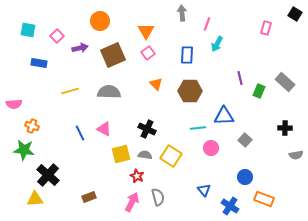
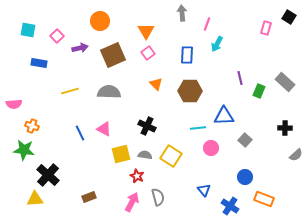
black square at (295, 14): moved 6 px left, 3 px down
black cross at (147, 129): moved 3 px up
gray semicircle at (296, 155): rotated 32 degrees counterclockwise
